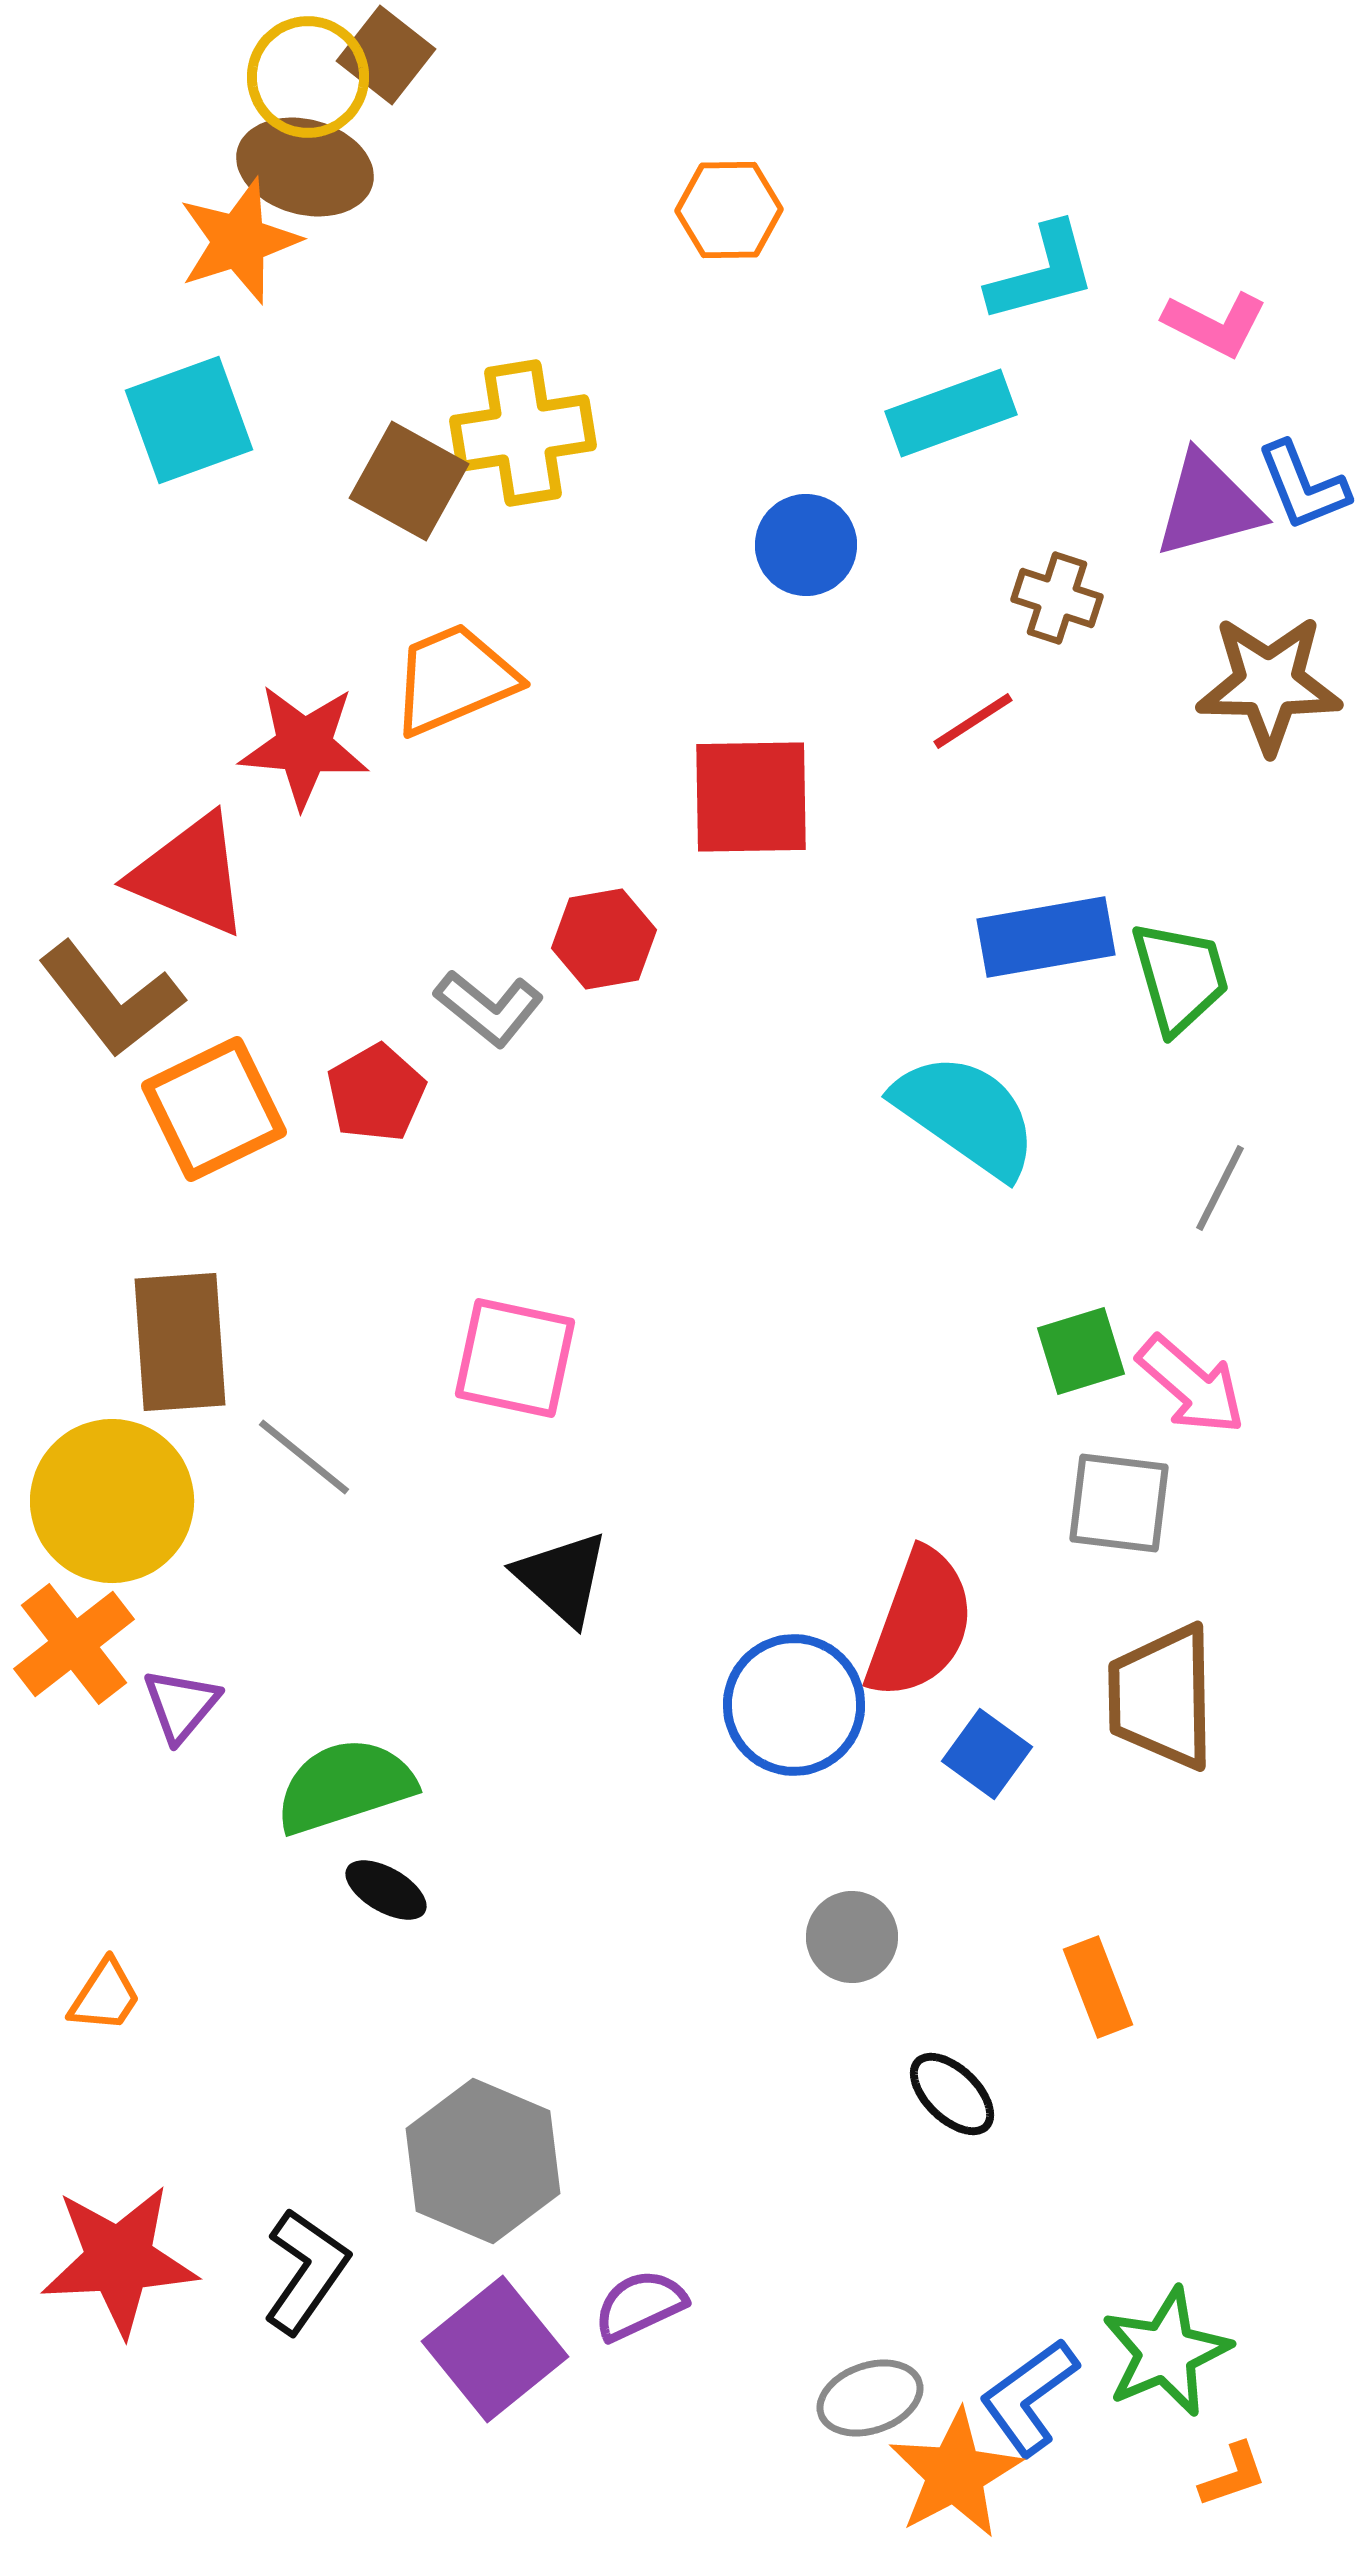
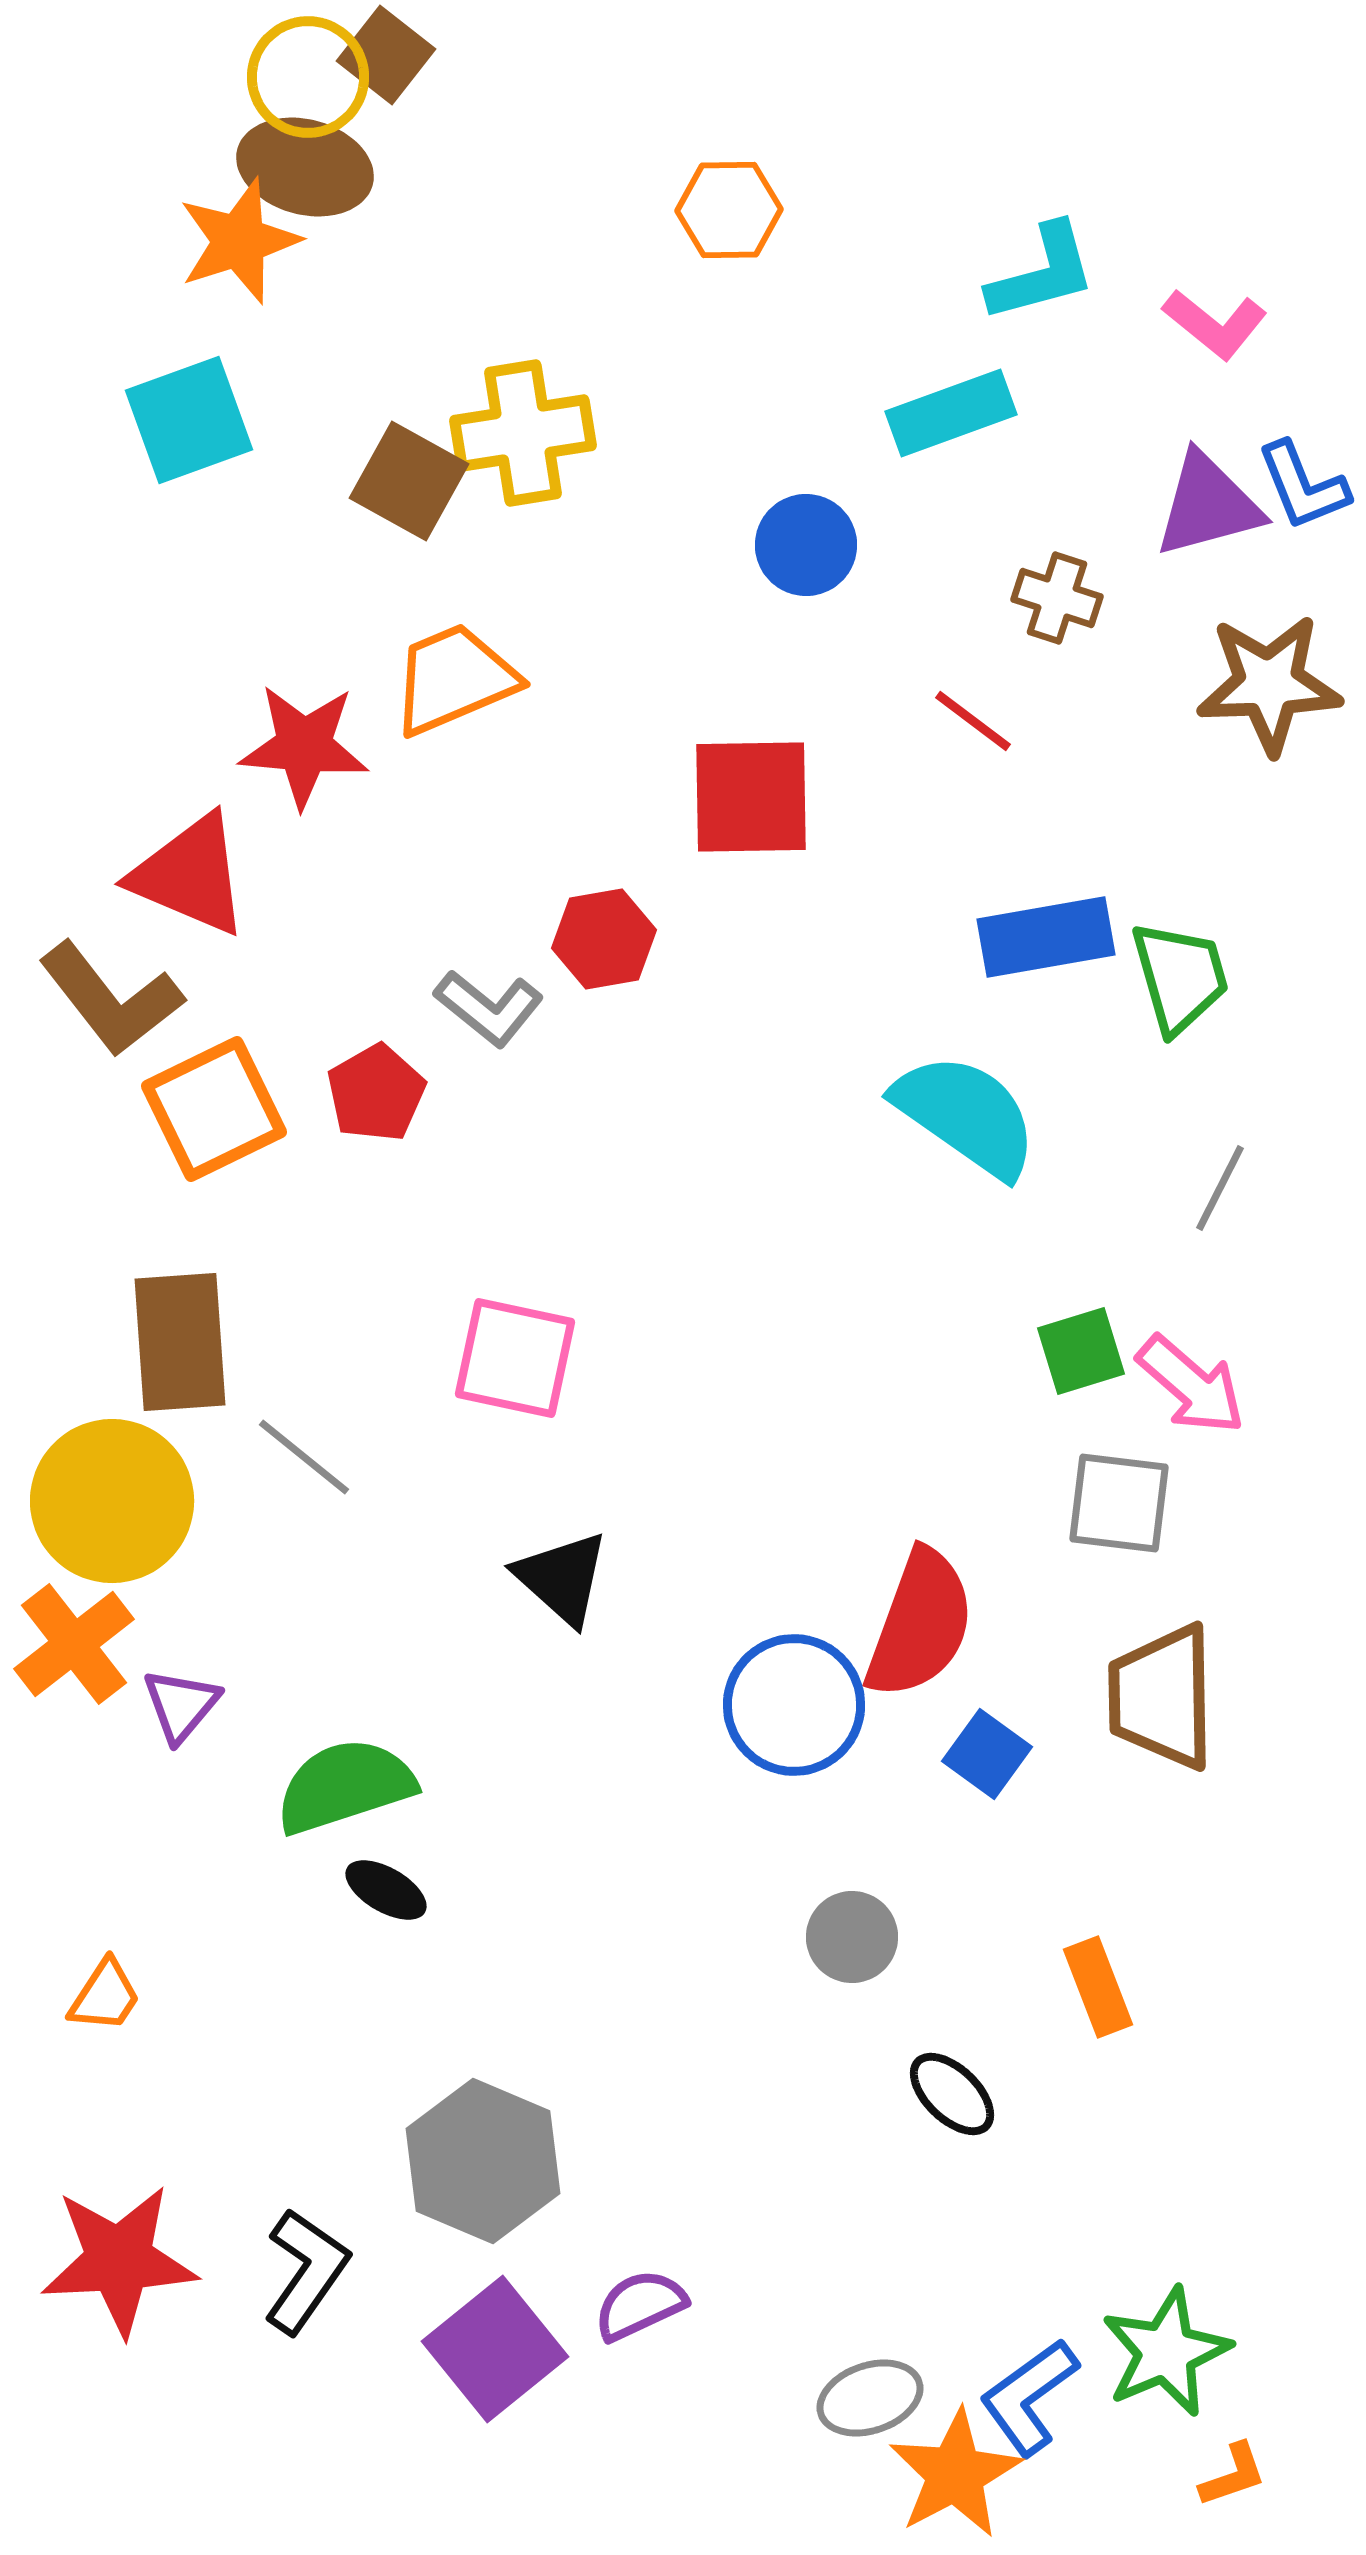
pink L-shape at (1215, 324): rotated 12 degrees clockwise
brown star at (1269, 684): rotated 3 degrees counterclockwise
red line at (973, 721): rotated 70 degrees clockwise
